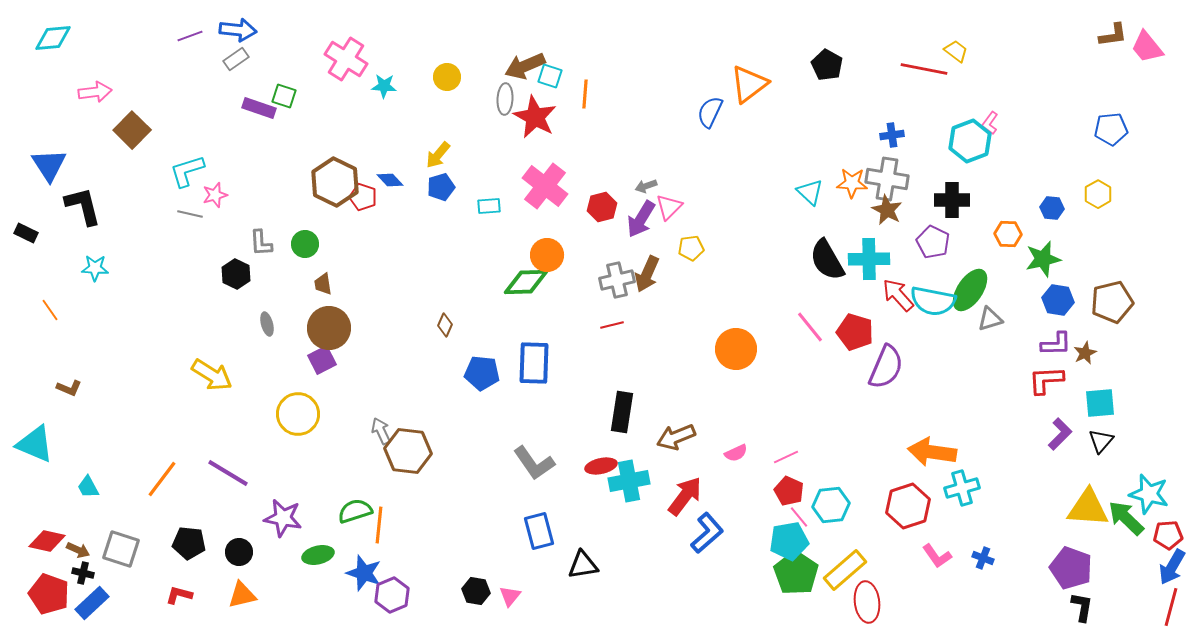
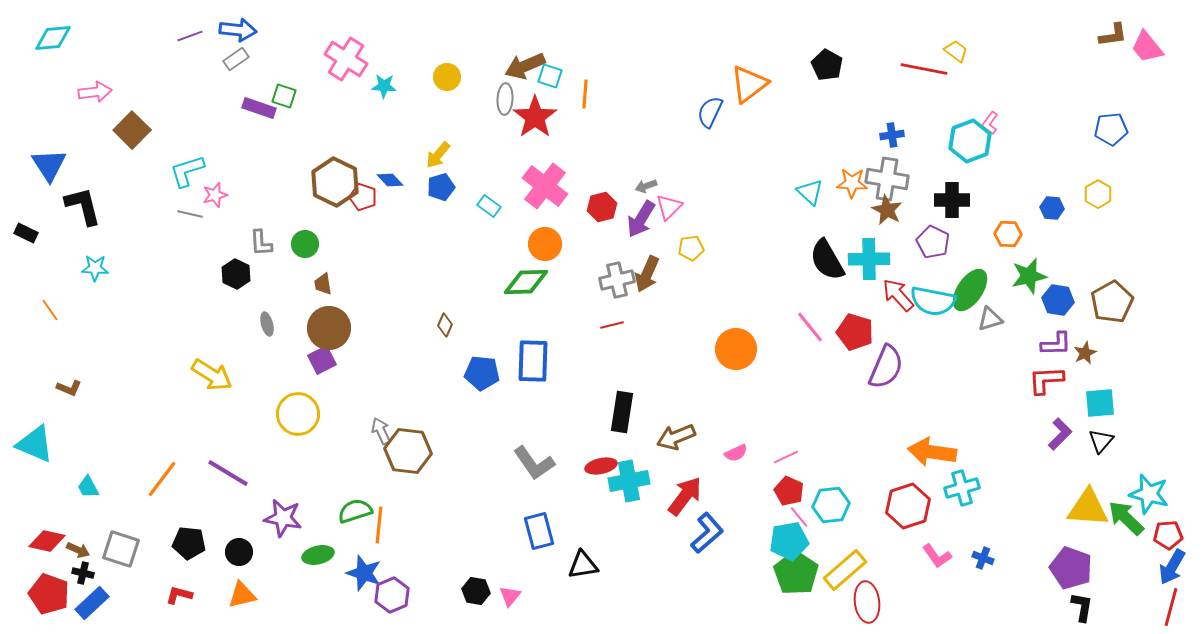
red star at (535, 117): rotated 9 degrees clockwise
cyan rectangle at (489, 206): rotated 40 degrees clockwise
orange circle at (547, 255): moved 2 px left, 11 px up
green star at (1043, 259): moved 14 px left, 17 px down
brown pentagon at (1112, 302): rotated 15 degrees counterclockwise
blue rectangle at (534, 363): moved 1 px left, 2 px up
